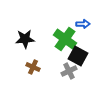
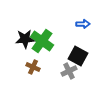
green cross: moved 23 px left, 2 px down
